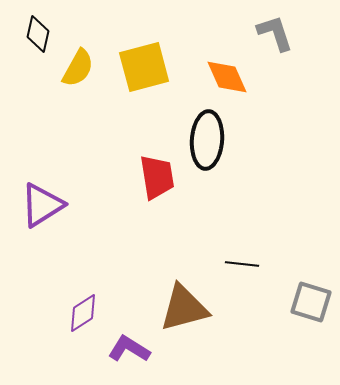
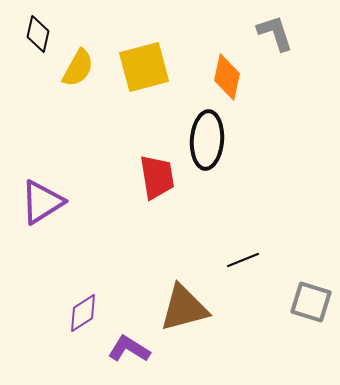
orange diamond: rotated 36 degrees clockwise
purple triangle: moved 3 px up
black line: moved 1 px right, 4 px up; rotated 28 degrees counterclockwise
